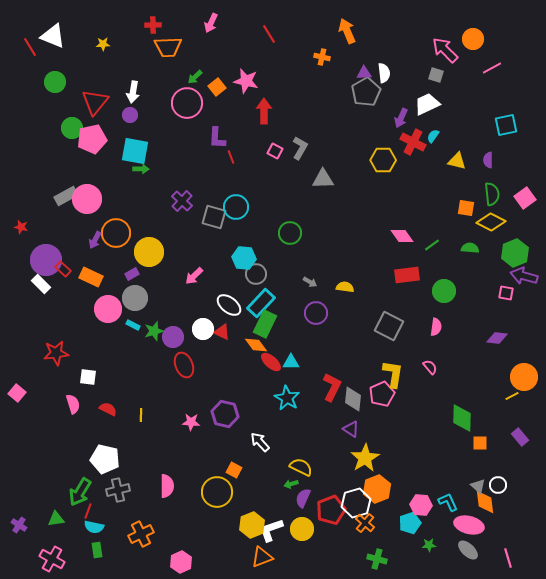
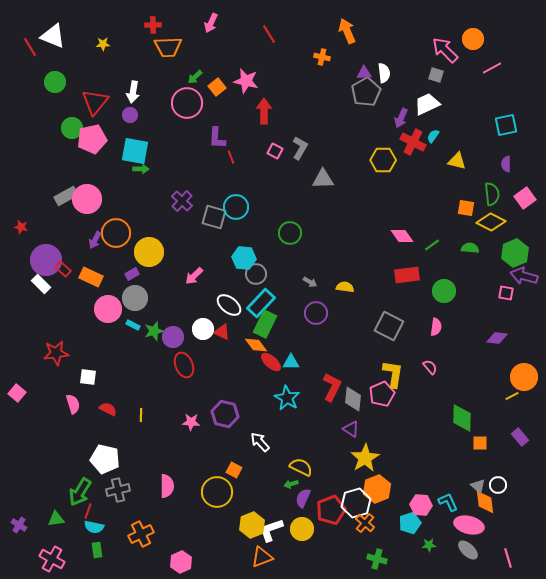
purple semicircle at (488, 160): moved 18 px right, 4 px down
